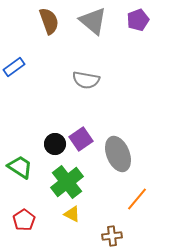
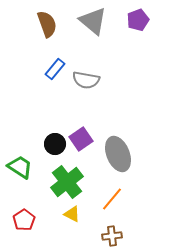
brown semicircle: moved 2 px left, 3 px down
blue rectangle: moved 41 px right, 2 px down; rotated 15 degrees counterclockwise
orange line: moved 25 px left
